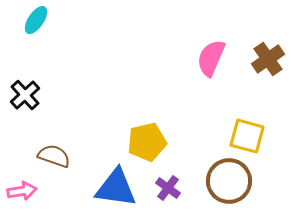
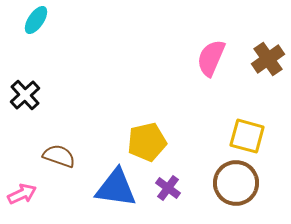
brown semicircle: moved 5 px right
brown circle: moved 7 px right, 2 px down
pink arrow: moved 3 px down; rotated 16 degrees counterclockwise
